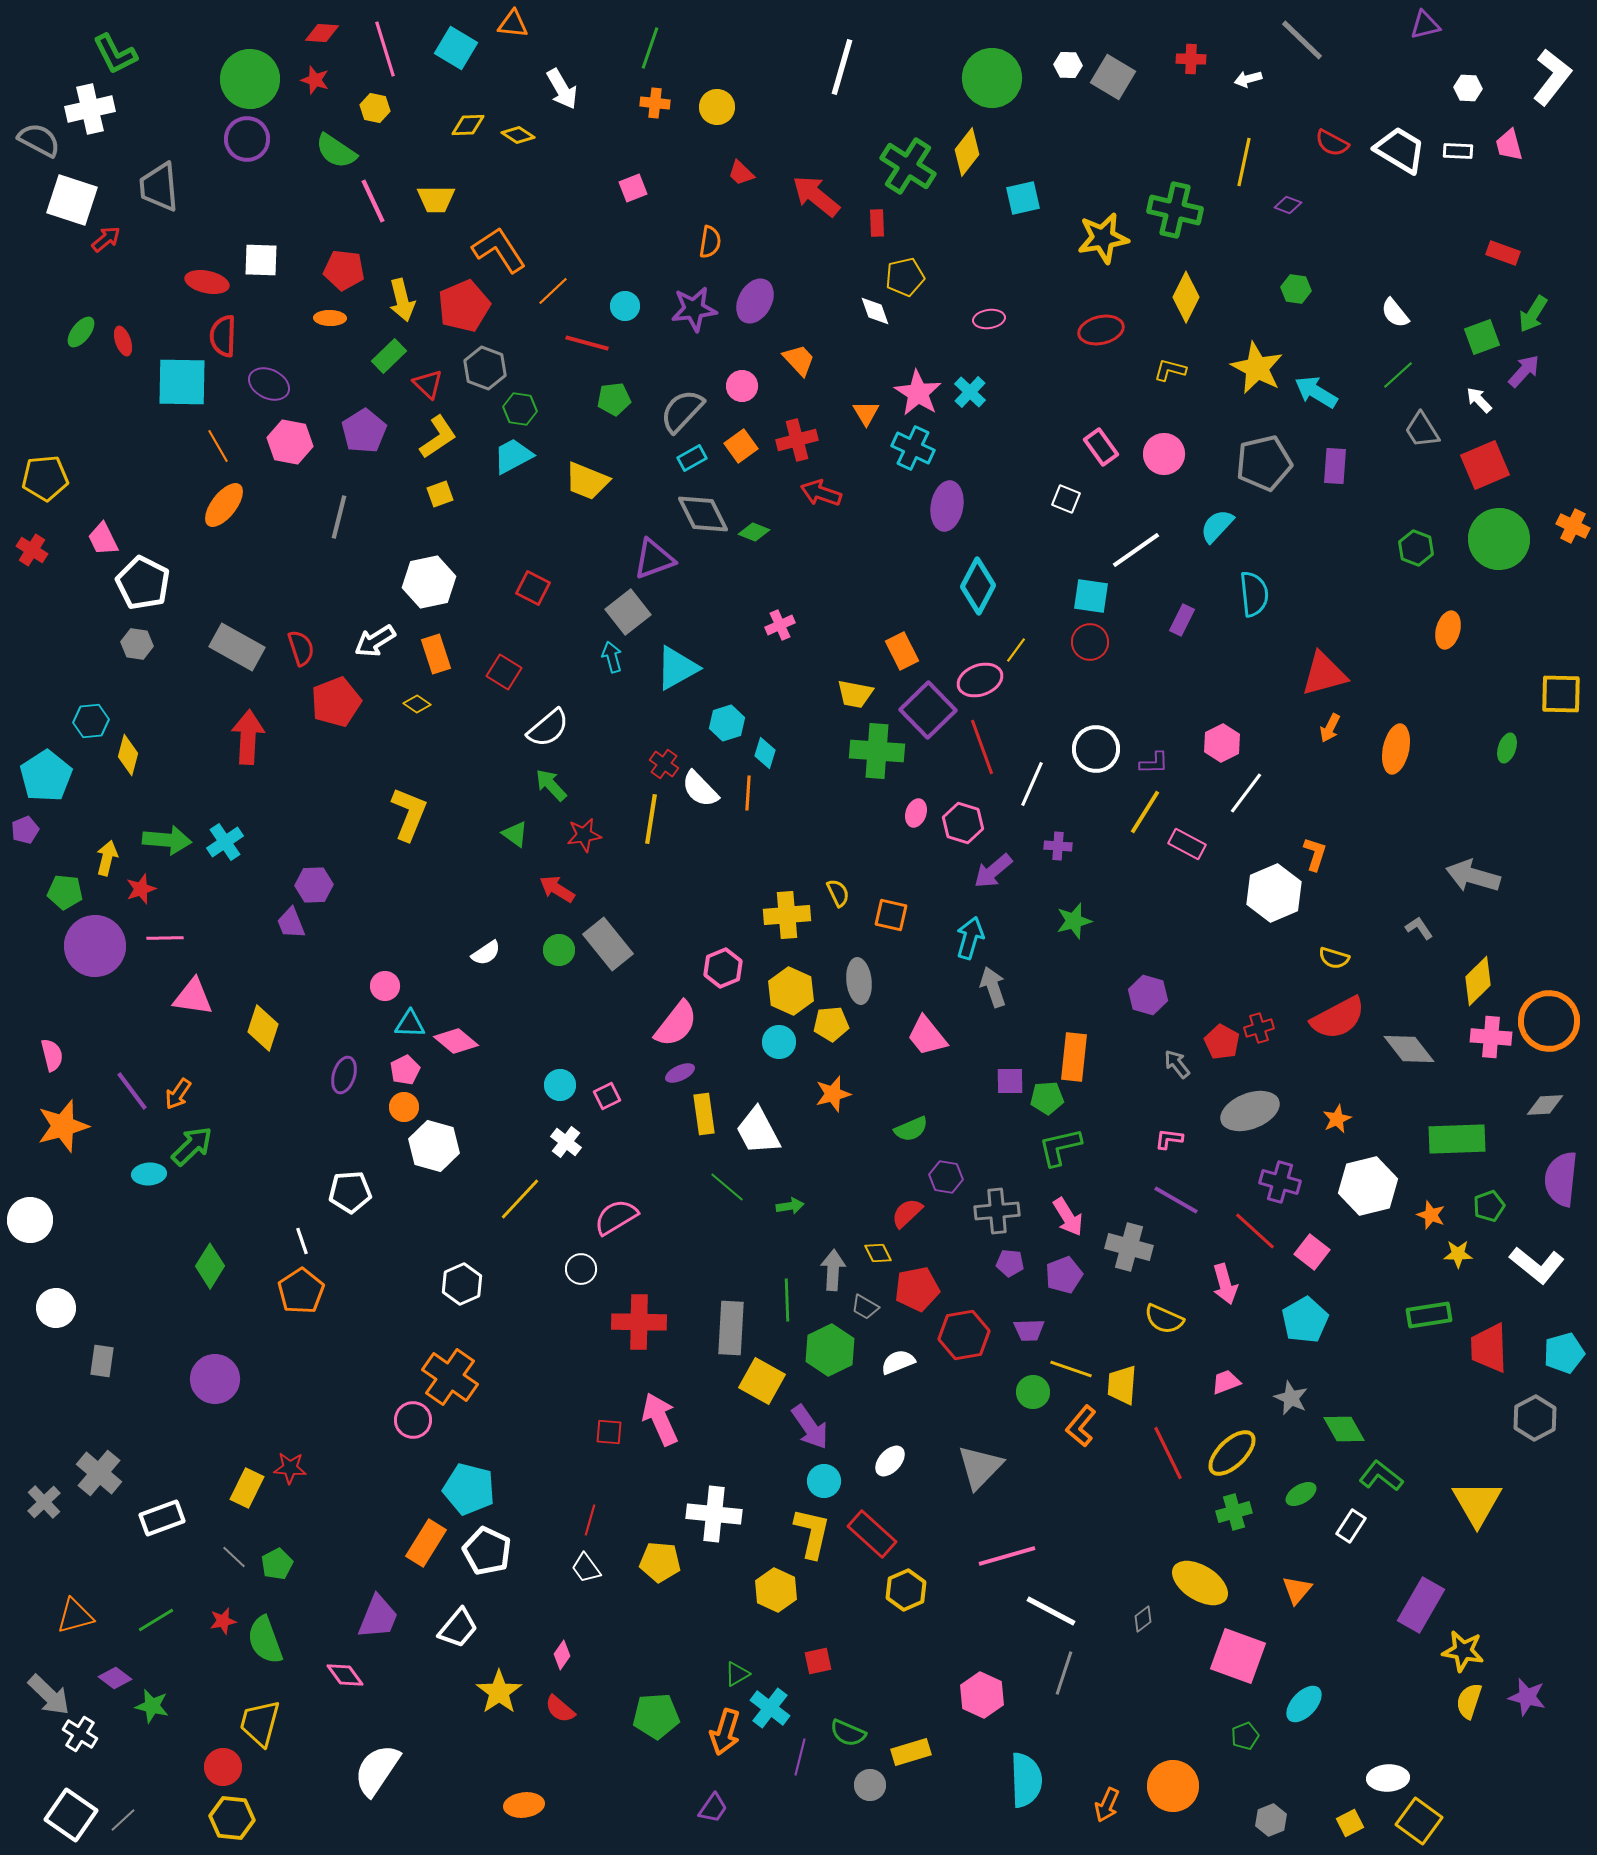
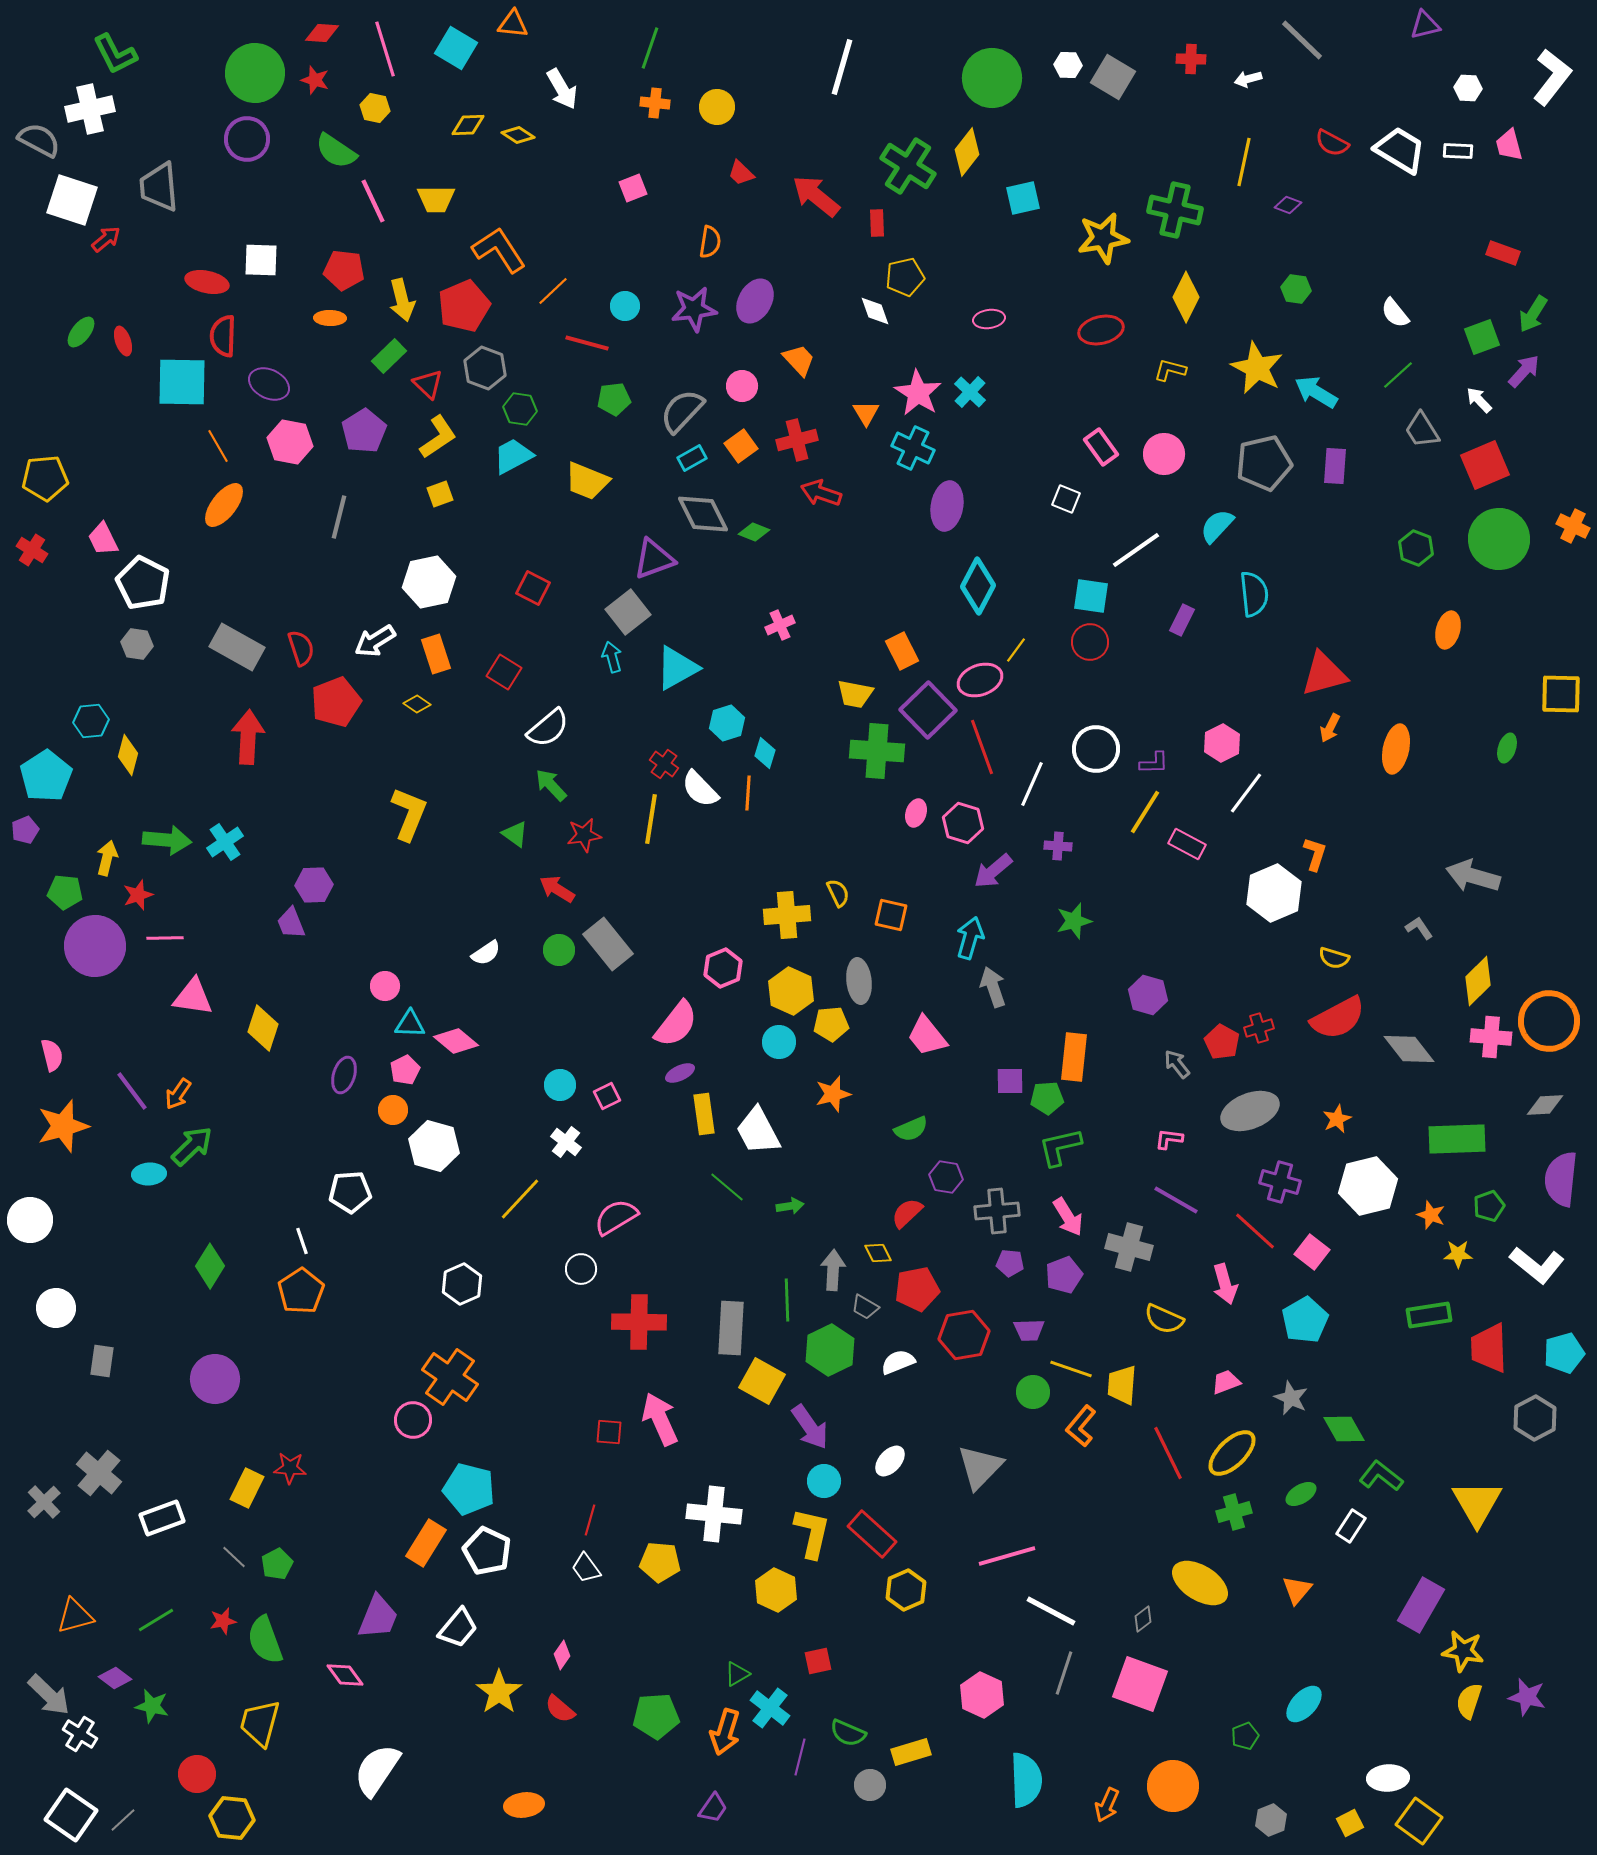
green circle at (250, 79): moved 5 px right, 6 px up
red star at (141, 889): moved 3 px left, 6 px down
orange circle at (404, 1107): moved 11 px left, 3 px down
pink square at (1238, 1656): moved 98 px left, 28 px down
red circle at (223, 1767): moved 26 px left, 7 px down
